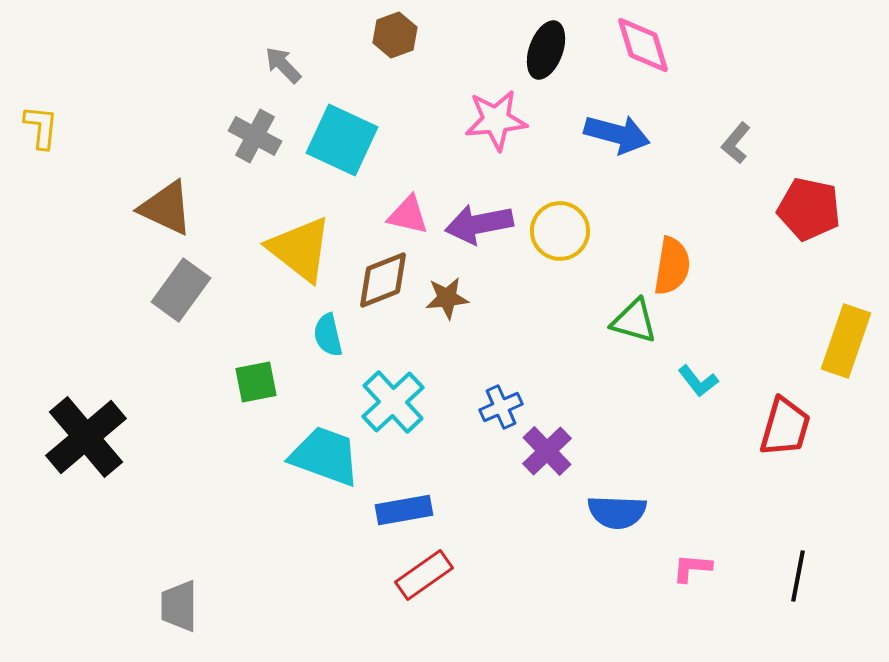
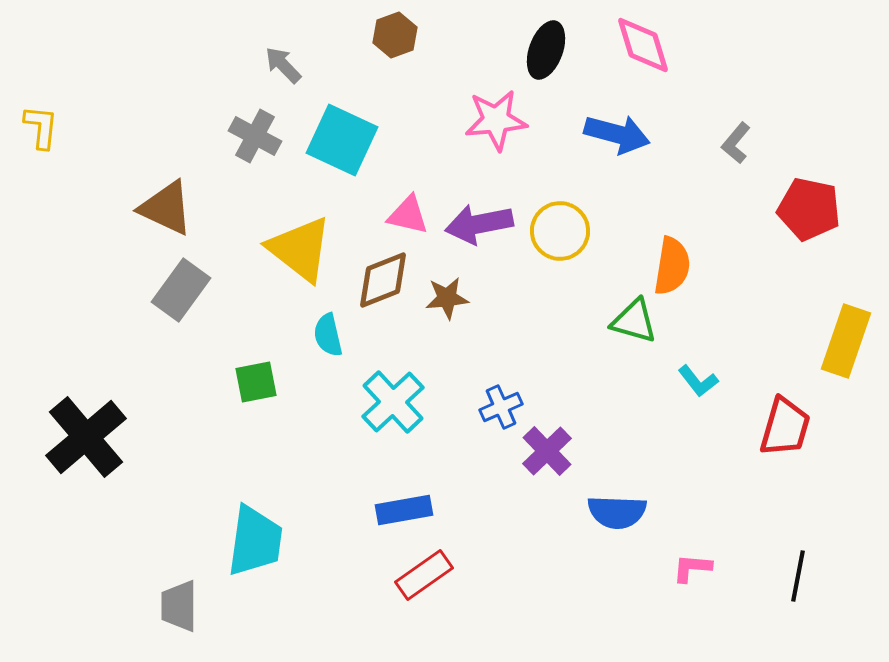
cyan trapezoid: moved 70 px left, 85 px down; rotated 78 degrees clockwise
